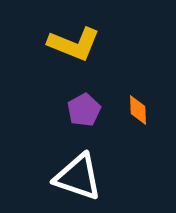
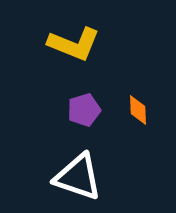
purple pentagon: rotated 12 degrees clockwise
